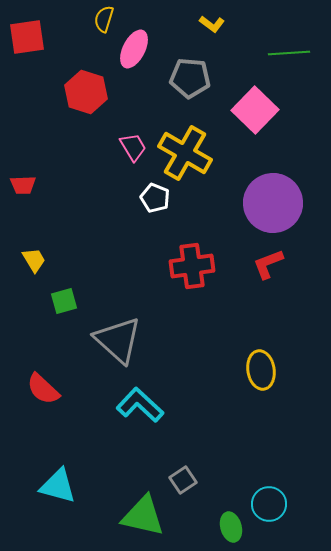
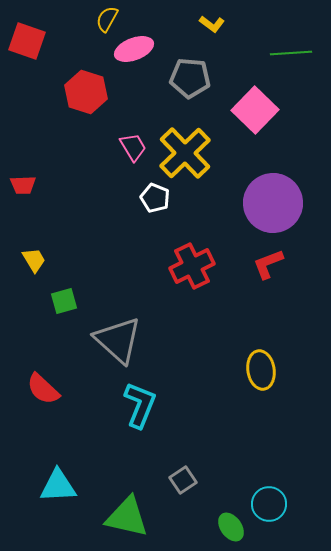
yellow semicircle: moved 3 px right; rotated 12 degrees clockwise
red square: moved 4 px down; rotated 27 degrees clockwise
pink ellipse: rotated 42 degrees clockwise
green line: moved 2 px right
yellow cross: rotated 16 degrees clockwise
red cross: rotated 18 degrees counterclockwise
cyan L-shape: rotated 69 degrees clockwise
cyan triangle: rotated 18 degrees counterclockwise
green triangle: moved 16 px left, 1 px down
green ellipse: rotated 20 degrees counterclockwise
